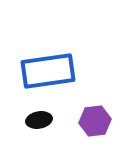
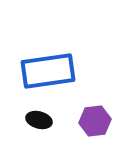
black ellipse: rotated 25 degrees clockwise
